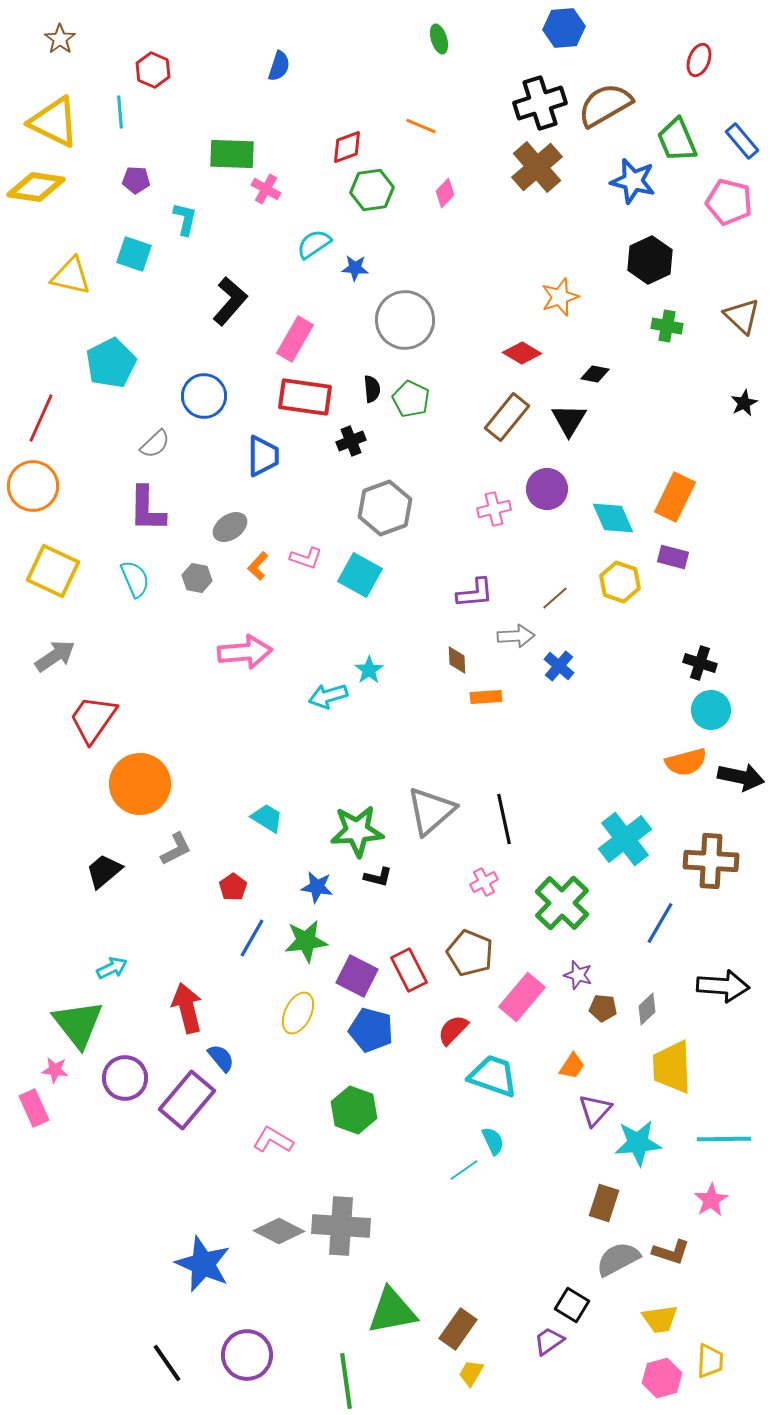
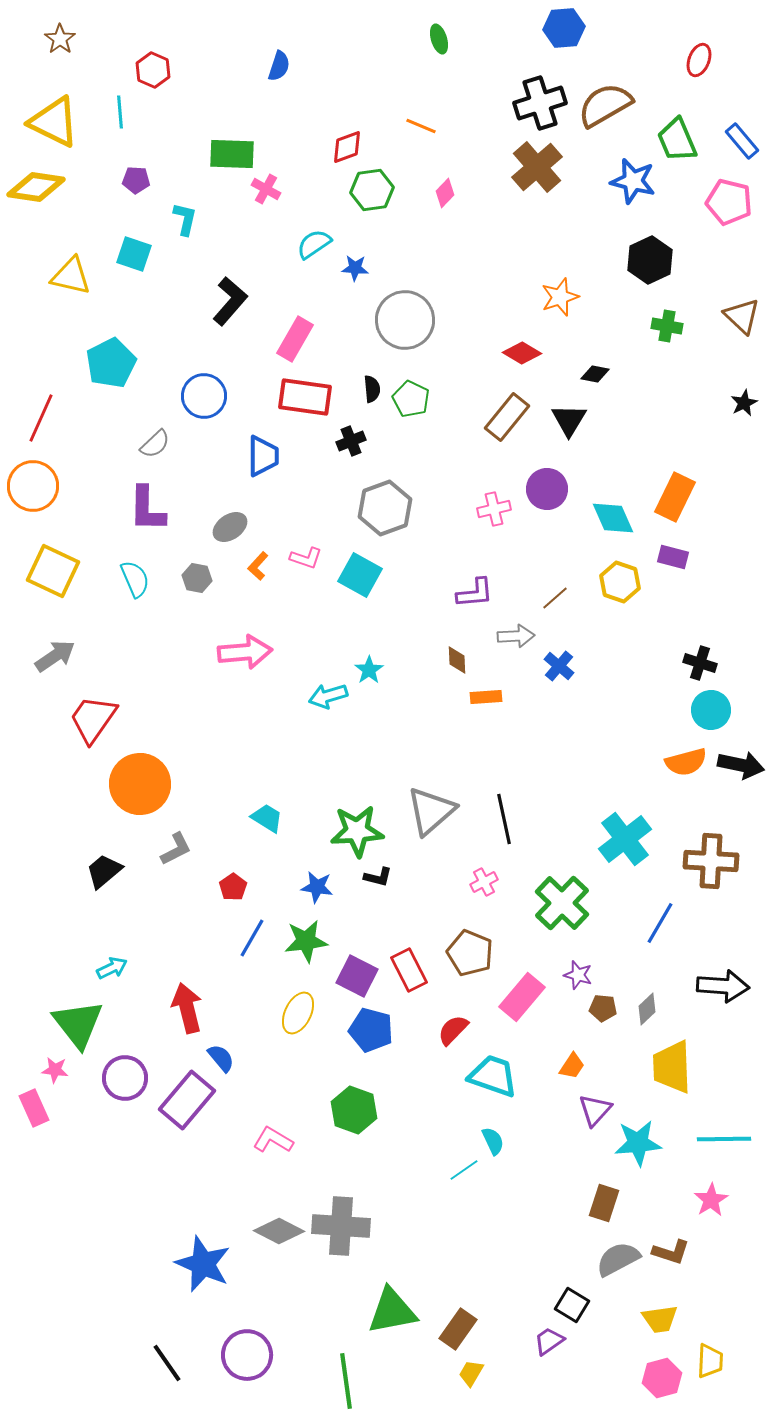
black arrow at (741, 777): moved 12 px up
